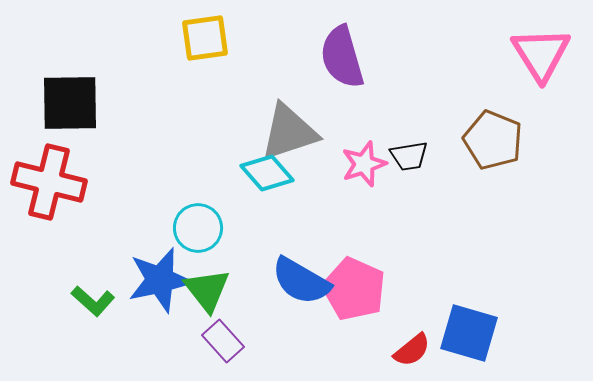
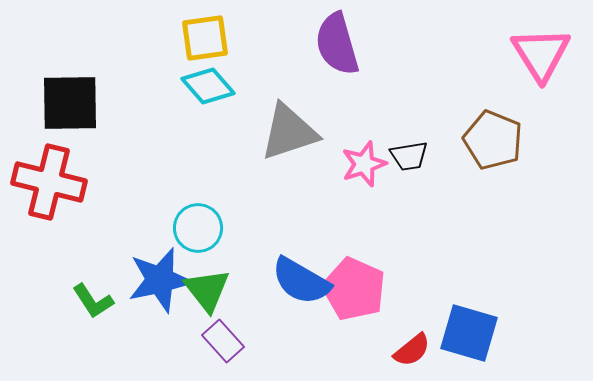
purple semicircle: moved 5 px left, 13 px up
cyan diamond: moved 59 px left, 87 px up
green L-shape: rotated 15 degrees clockwise
